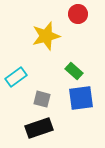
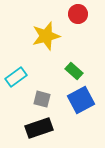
blue square: moved 2 px down; rotated 20 degrees counterclockwise
